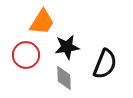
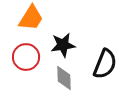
orange trapezoid: moved 11 px left, 4 px up
black star: moved 4 px left, 2 px up
red circle: moved 2 px down
